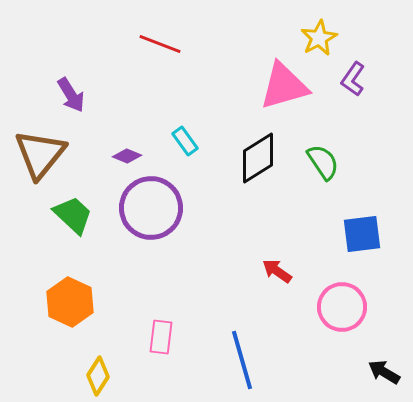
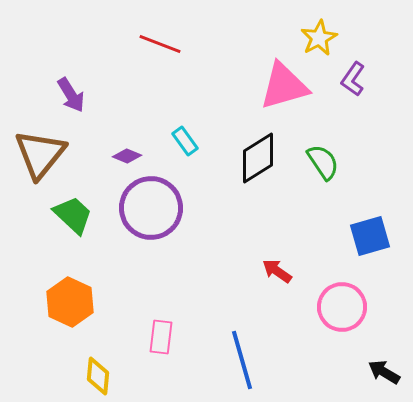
blue square: moved 8 px right, 2 px down; rotated 9 degrees counterclockwise
yellow diamond: rotated 27 degrees counterclockwise
